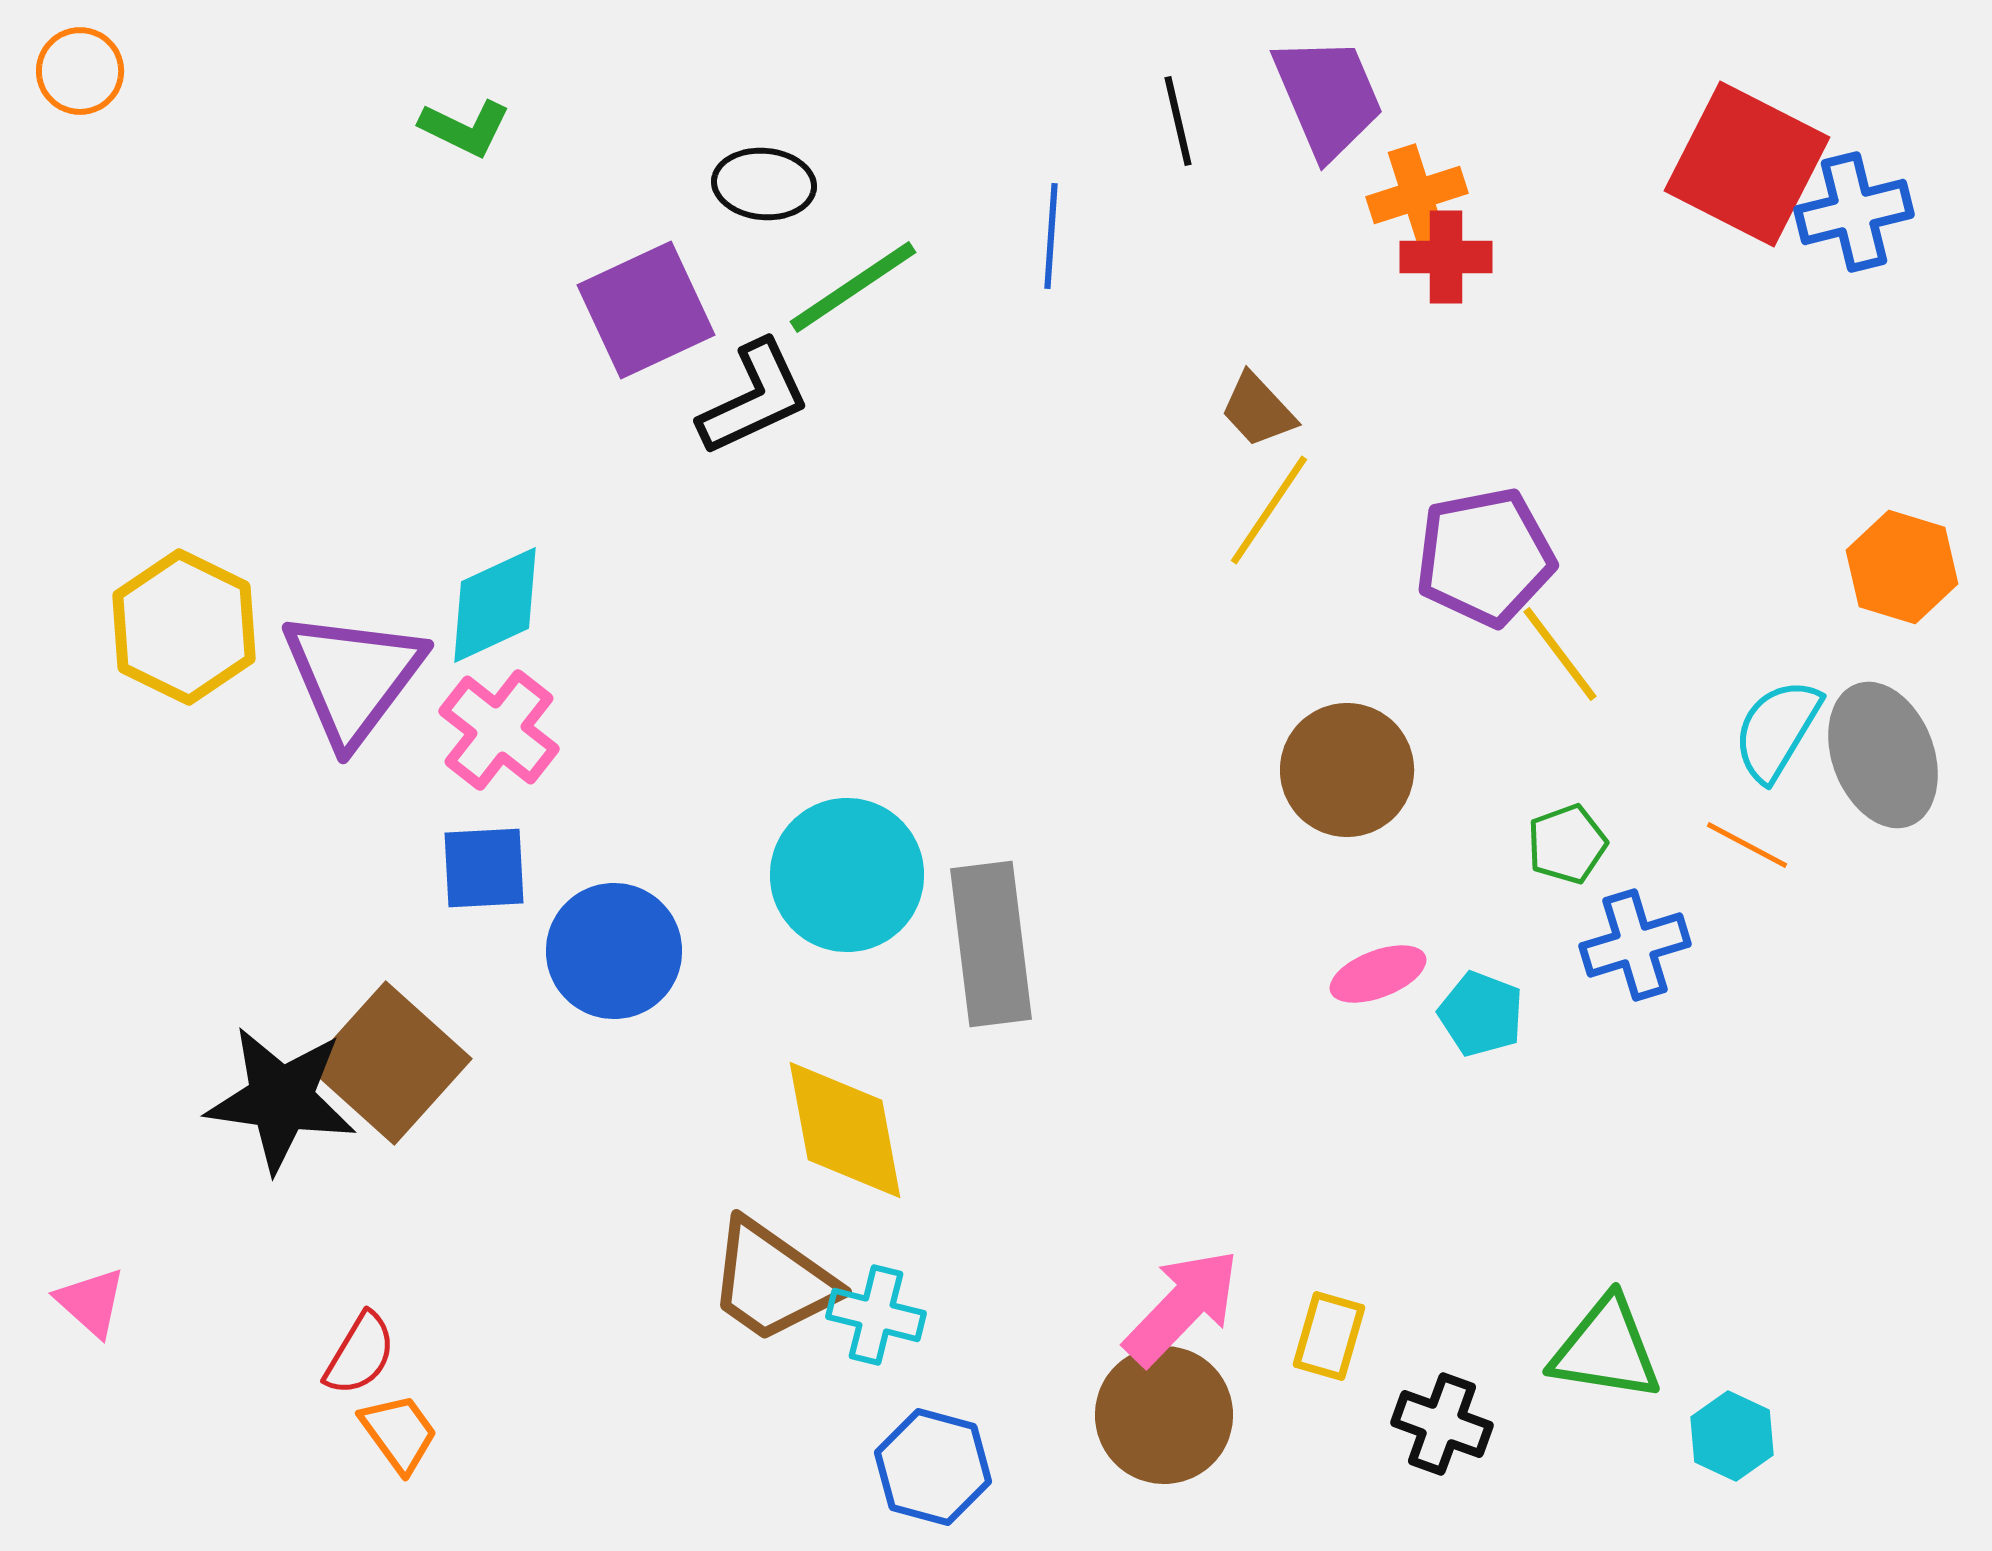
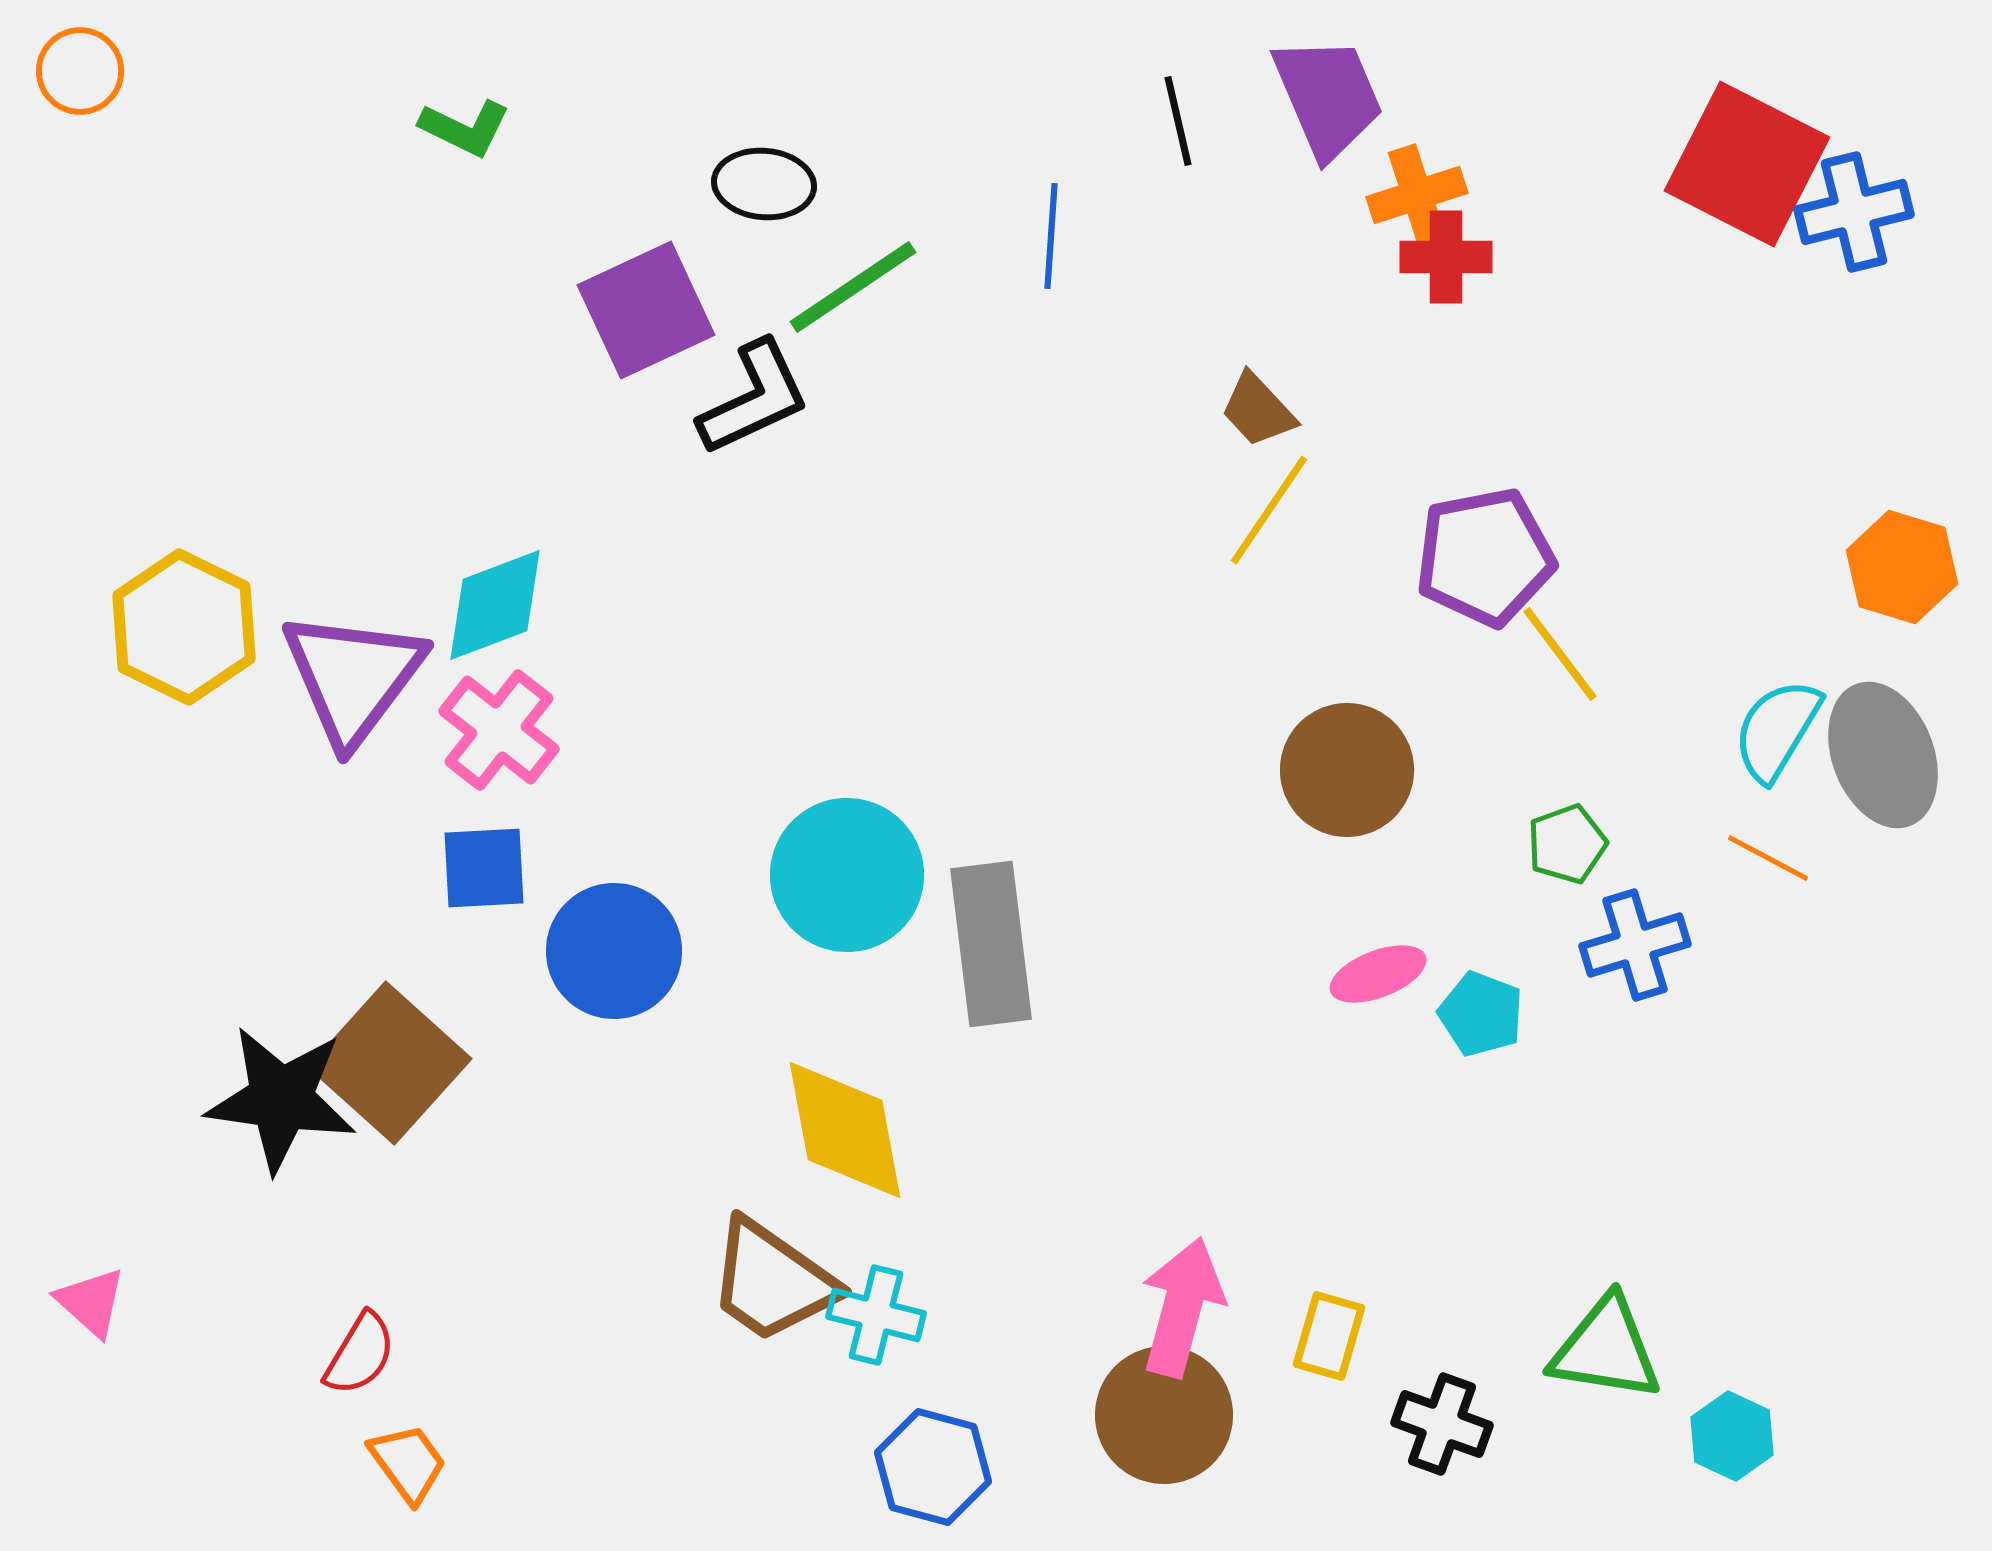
cyan diamond at (495, 605): rotated 4 degrees clockwise
orange line at (1747, 845): moved 21 px right, 13 px down
pink arrow at (1182, 1307): rotated 29 degrees counterclockwise
orange trapezoid at (399, 1433): moved 9 px right, 30 px down
